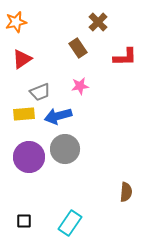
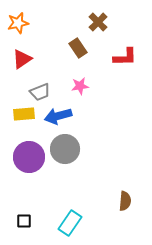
orange star: moved 2 px right, 1 px down
brown semicircle: moved 1 px left, 9 px down
